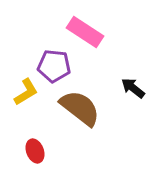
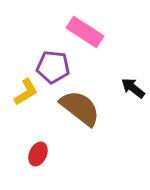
purple pentagon: moved 1 px left, 1 px down
red ellipse: moved 3 px right, 3 px down; rotated 45 degrees clockwise
